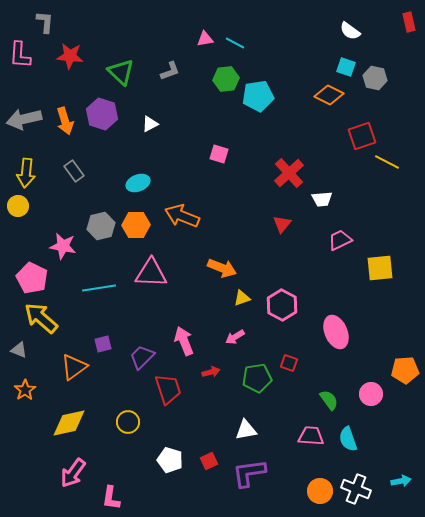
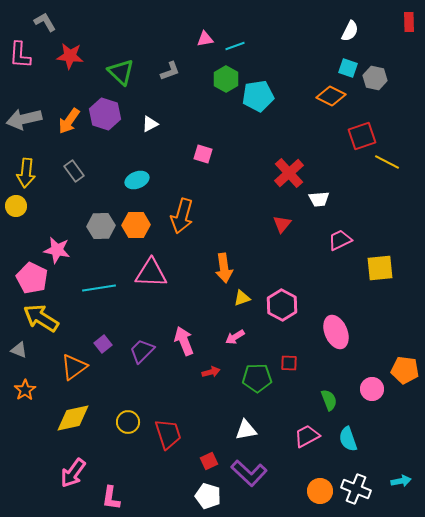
gray L-shape at (45, 22): rotated 35 degrees counterclockwise
red rectangle at (409, 22): rotated 12 degrees clockwise
white semicircle at (350, 31): rotated 100 degrees counterclockwise
cyan line at (235, 43): moved 3 px down; rotated 48 degrees counterclockwise
cyan square at (346, 67): moved 2 px right, 1 px down
green hexagon at (226, 79): rotated 25 degrees counterclockwise
orange diamond at (329, 95): moved 2 px right, 1 px down
purple hexagon at (102, 114): moved 3 px right
orange arrow at (65, 121): moved 4 px right; rotated 52 degrees clockwise
pink square at (219, 154): moved 16 px left
cyan ellipse at (138, 183): moved 1 px left, 3 px up
white trapezoid at (322, 199): moved 3 px left
yellow circle at (18, 206): moved 2 px left
orange arrow at (182, 216): rotated 96 degrees counterclockwise
gray hexagon at (101, 226): rotated 12 degrees clockwise
pink star at (63, 246): moved 6 px left, 4 px down
orange arrow at (222, 268): moved 2 px right; rotated 60 degrees clockwise
yellow arrow at (41, 318): rotated 9 degrees counterclockwise
purple square at (103, 344): rotated 24 degrees counterclockwise
purple trapezoid at (142, 357): moved 6 px up
red square at (289, 363): rotated 18 degrees counterclockwise
orange pentagon at (405, 370): rotated 12 degrees clockwise
green pentagon at (257, 378): rotated 8 degrees clockwise
red trapezoid at (168, 389): moved 45 px down
pink circle at (371, 394): moved 1 px right, 5 px up
green semicircle at (329, 400): rotated 15 degrees clockwise
yellow diamond at (69, 423): moved 4 px right, 5 px up
pink trapezoid at (311, 436): moved 4 px left; rotated 32 degrees counterclockwise
white pentagon at (170, 460): moved 38 px right, 36 px down
purple L-shape at (249, 473): rotated 129 degrees counterclockwise
